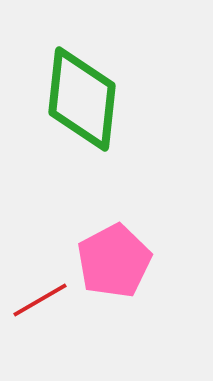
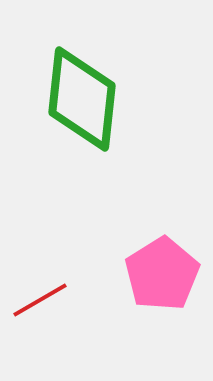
pink pentagon: moved 48 px right, 13 px down; rotated 4 degrees counterclockwise
